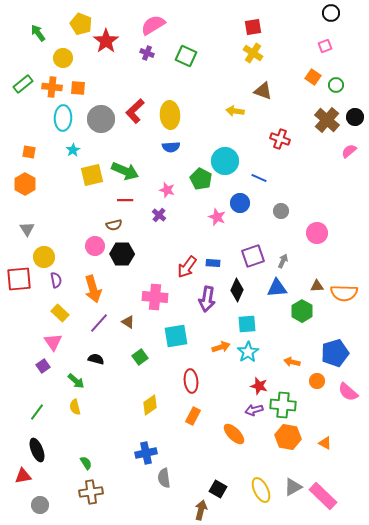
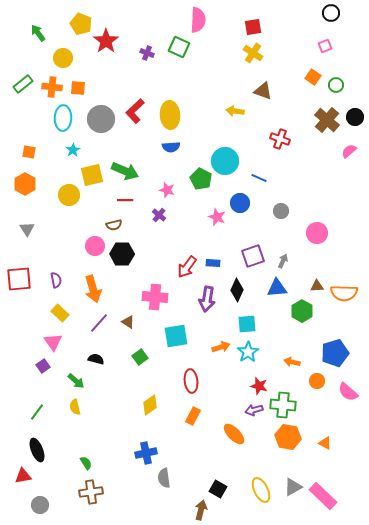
pink semicircle at (153, 25): moved 45 px right, 5 px up; rotated 125 degrees clockwise
green square at (186, 56): moved 7 px left, 9 px up
yellow circle at (44, 257): moved 25 px right, 62 px up
